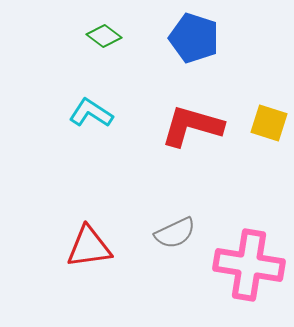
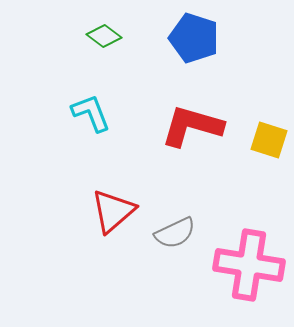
cyan L-shape: rotated 36 degrees clockwise
yellow square: moved 17 px down
red triangle: moved 24 px right, 36 px up; rotated 33 degrees counterclockwise
